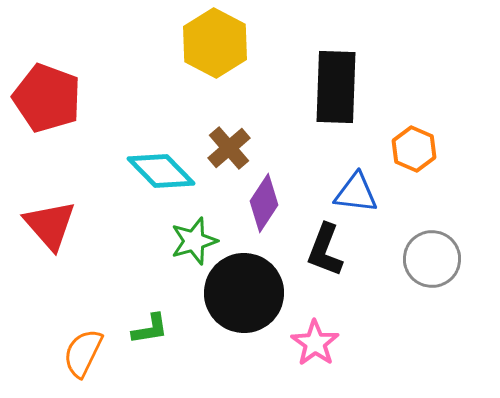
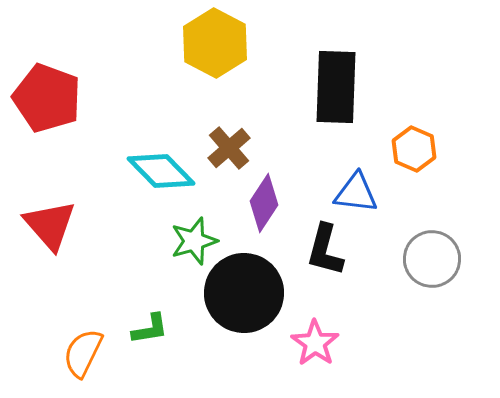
black L-shape: rotated 6 degrees counterclockwise
